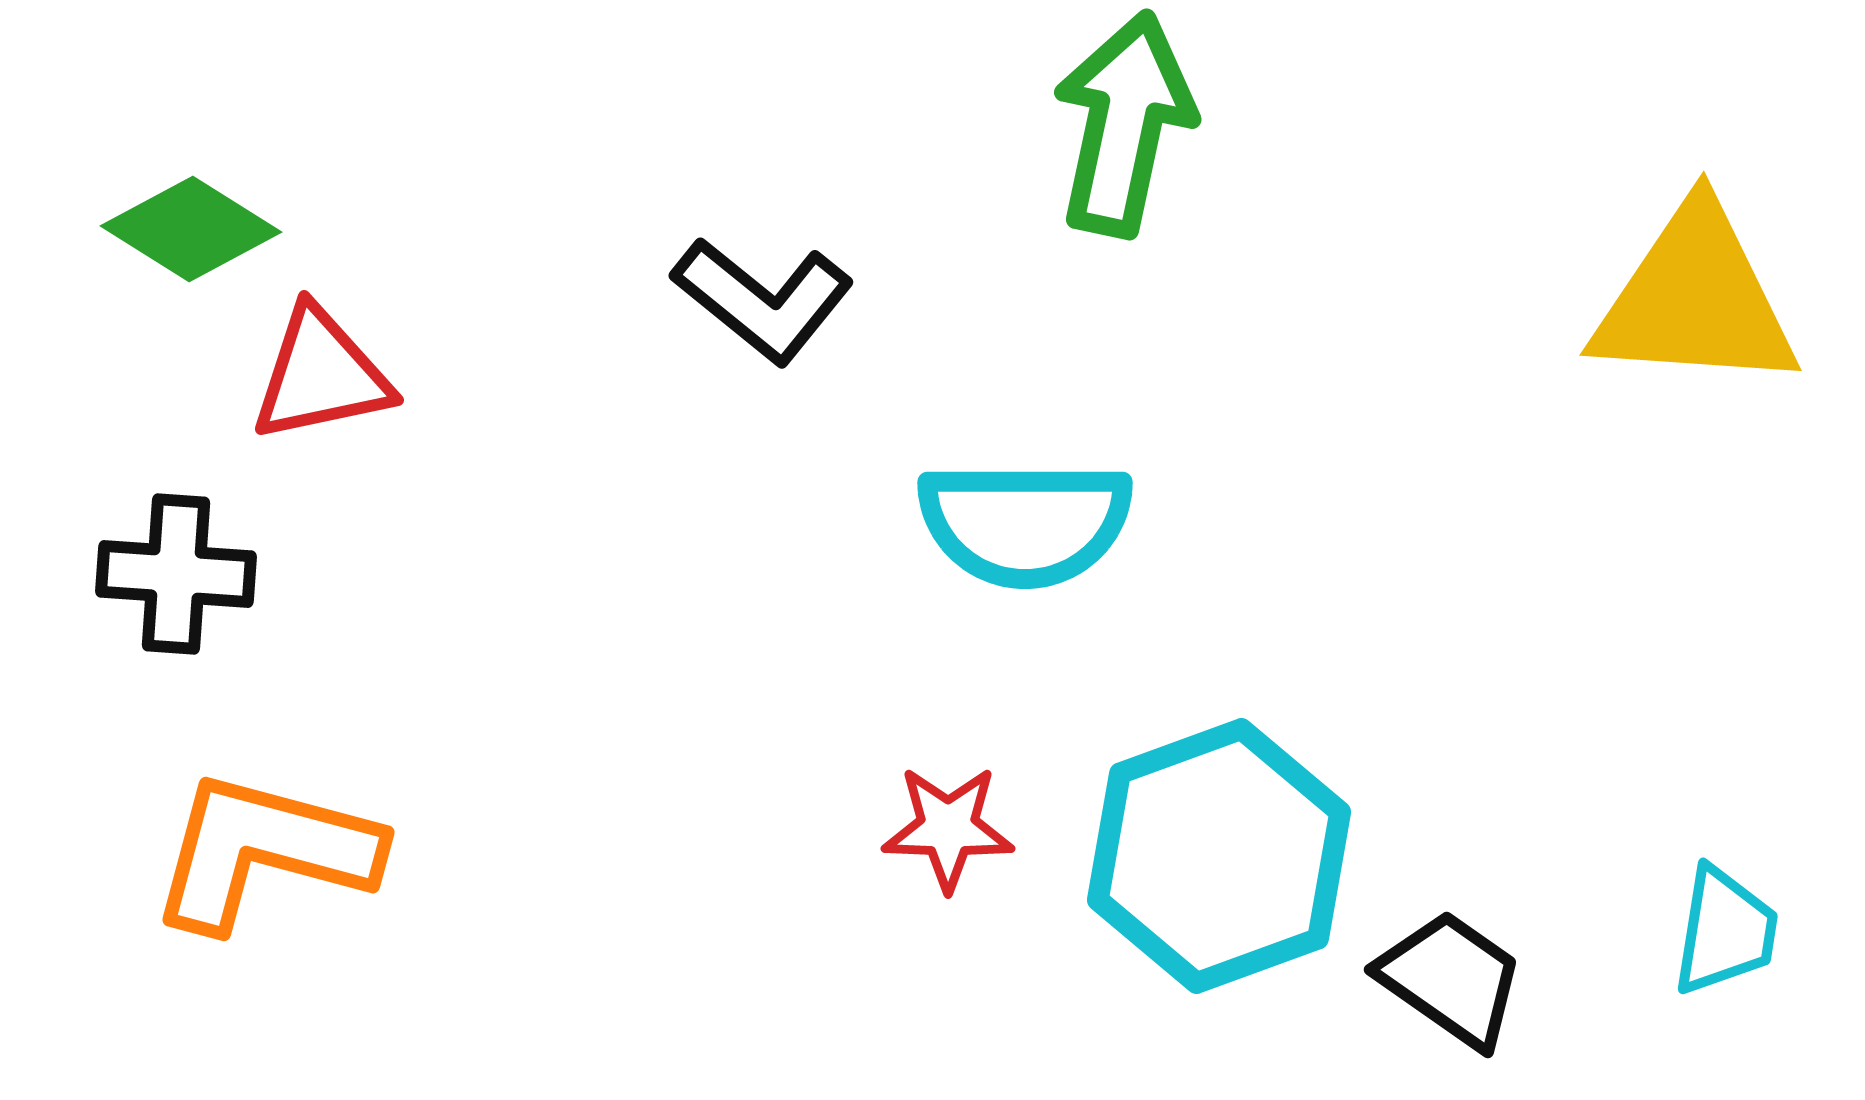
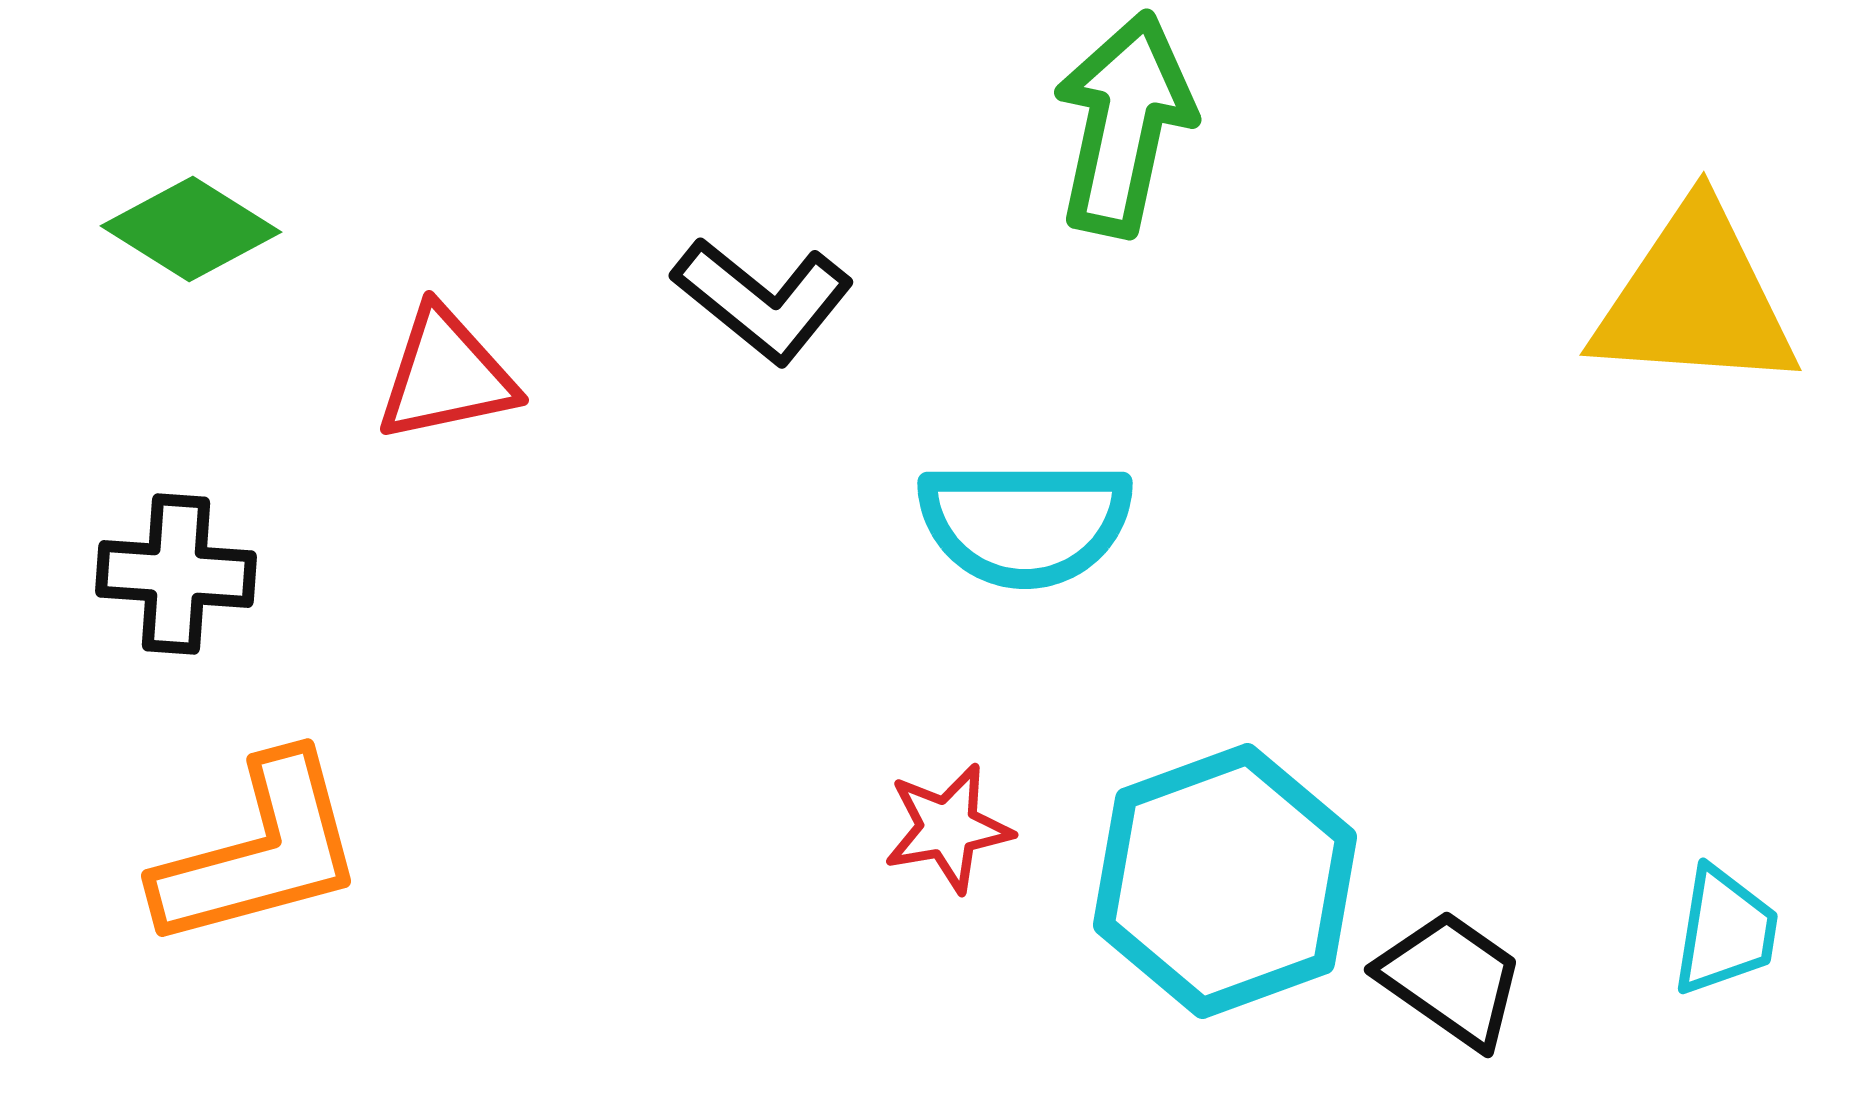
red triangle: moved 125 px right
red star: rotated 12 degrees counterclockwise
orange L-shape: moved 4 px left, 1 px down; rotated 150 degrees clockwise
cyan hexagon: moved 6 px right, 25 px down
